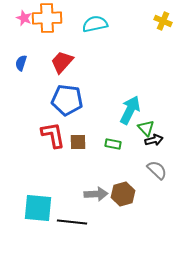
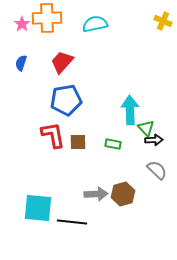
pink star: moved 2 px left, 6 px down; rotated 14 degrees clockwise
blue pentagon: moved 1 px left; rotated 16 degrees counterclockwise
cyan arrow: rotated 28 degrees counterclockwise
black arrow: rotated 12 degrees clockwise
